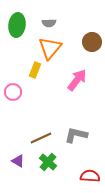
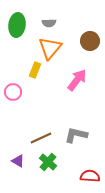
brown circle: moved 2 px left, 1 px up
